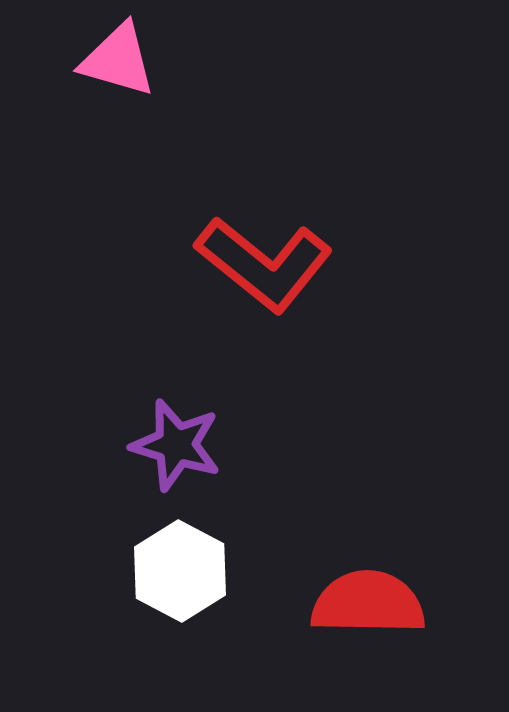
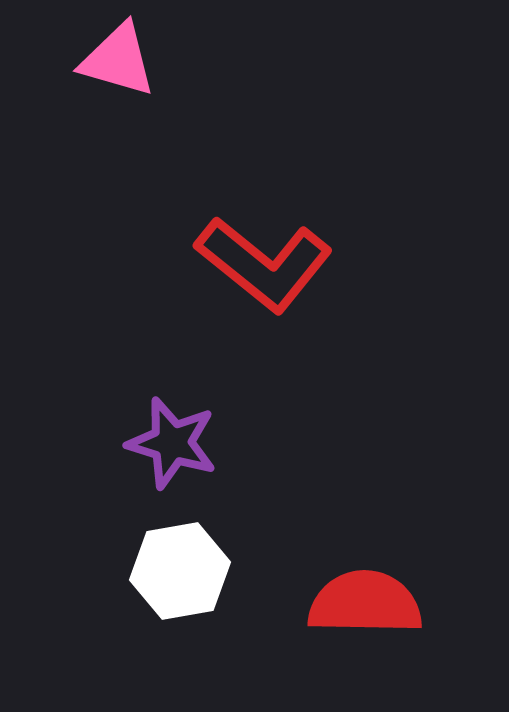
purple star: moved 4 px left, 2 px up
white hexagon: rotated 22 degrees clockwise
red semicircle: moved 3 px left
